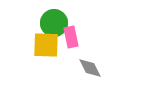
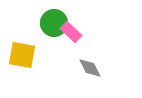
pink rectangle: moved 5 px up; rotated 35 degrees counterclockwise
yellow square: moved 24 px left, 10 px down; rotated 8 degrees clockwise
